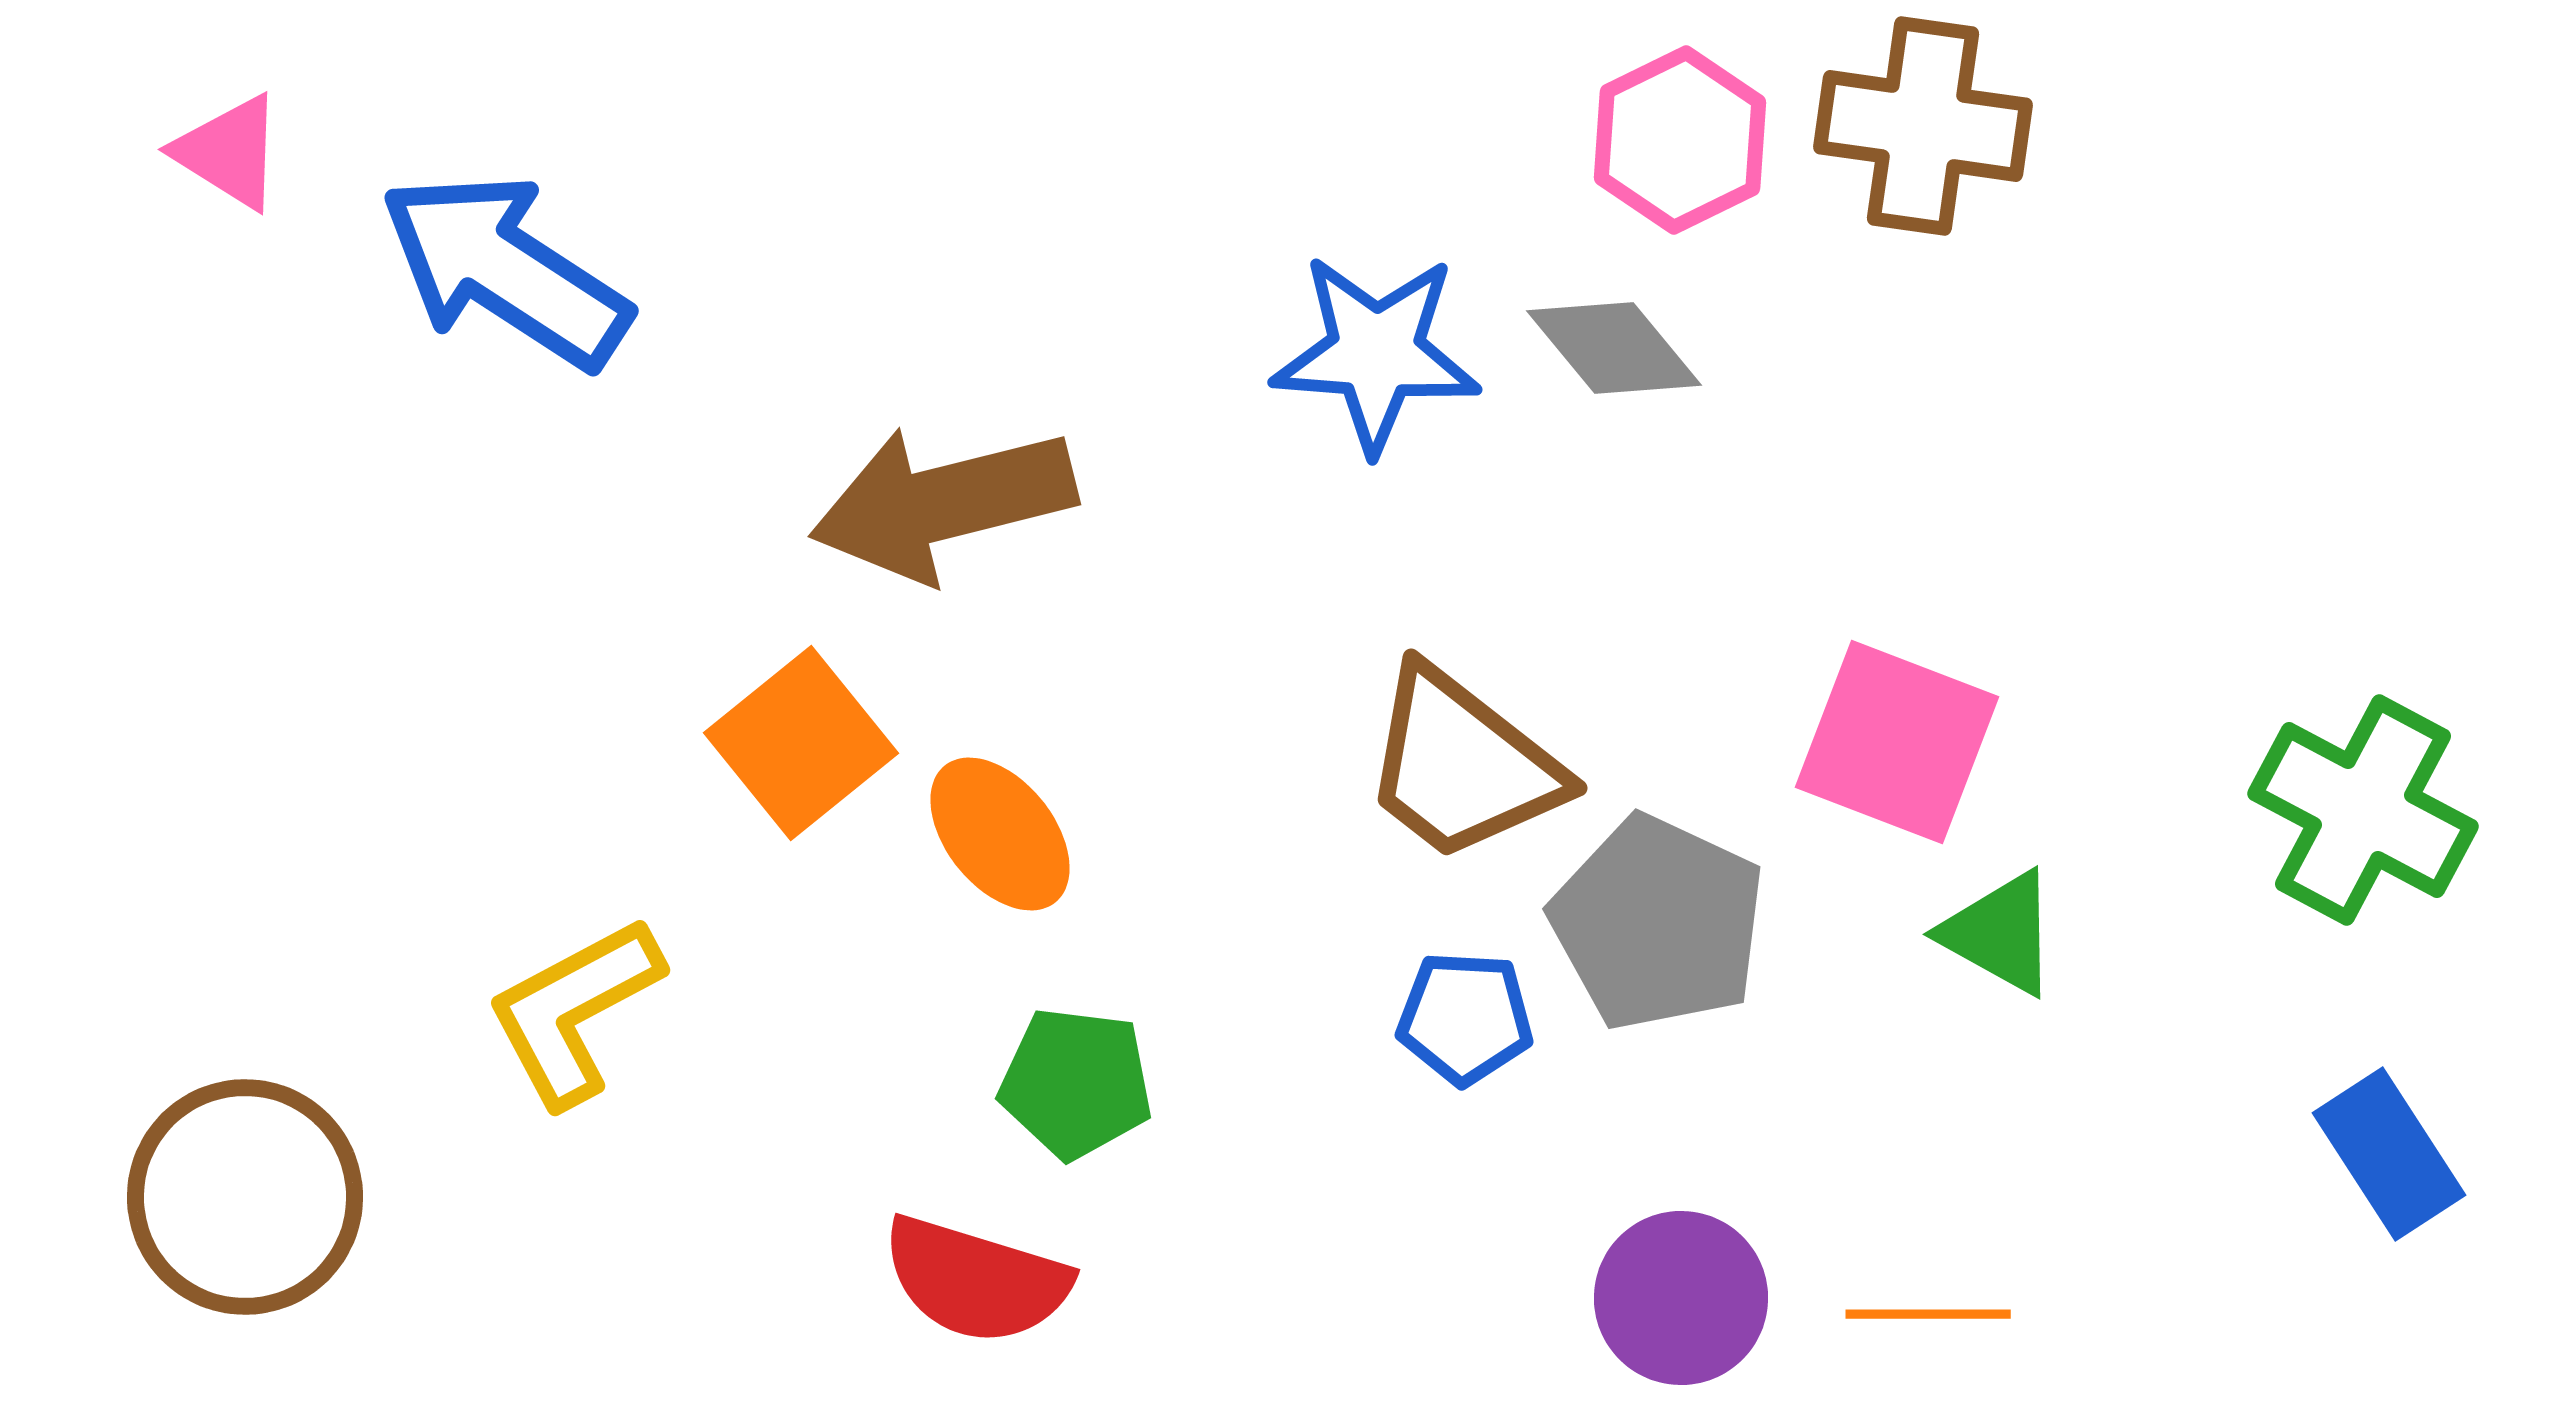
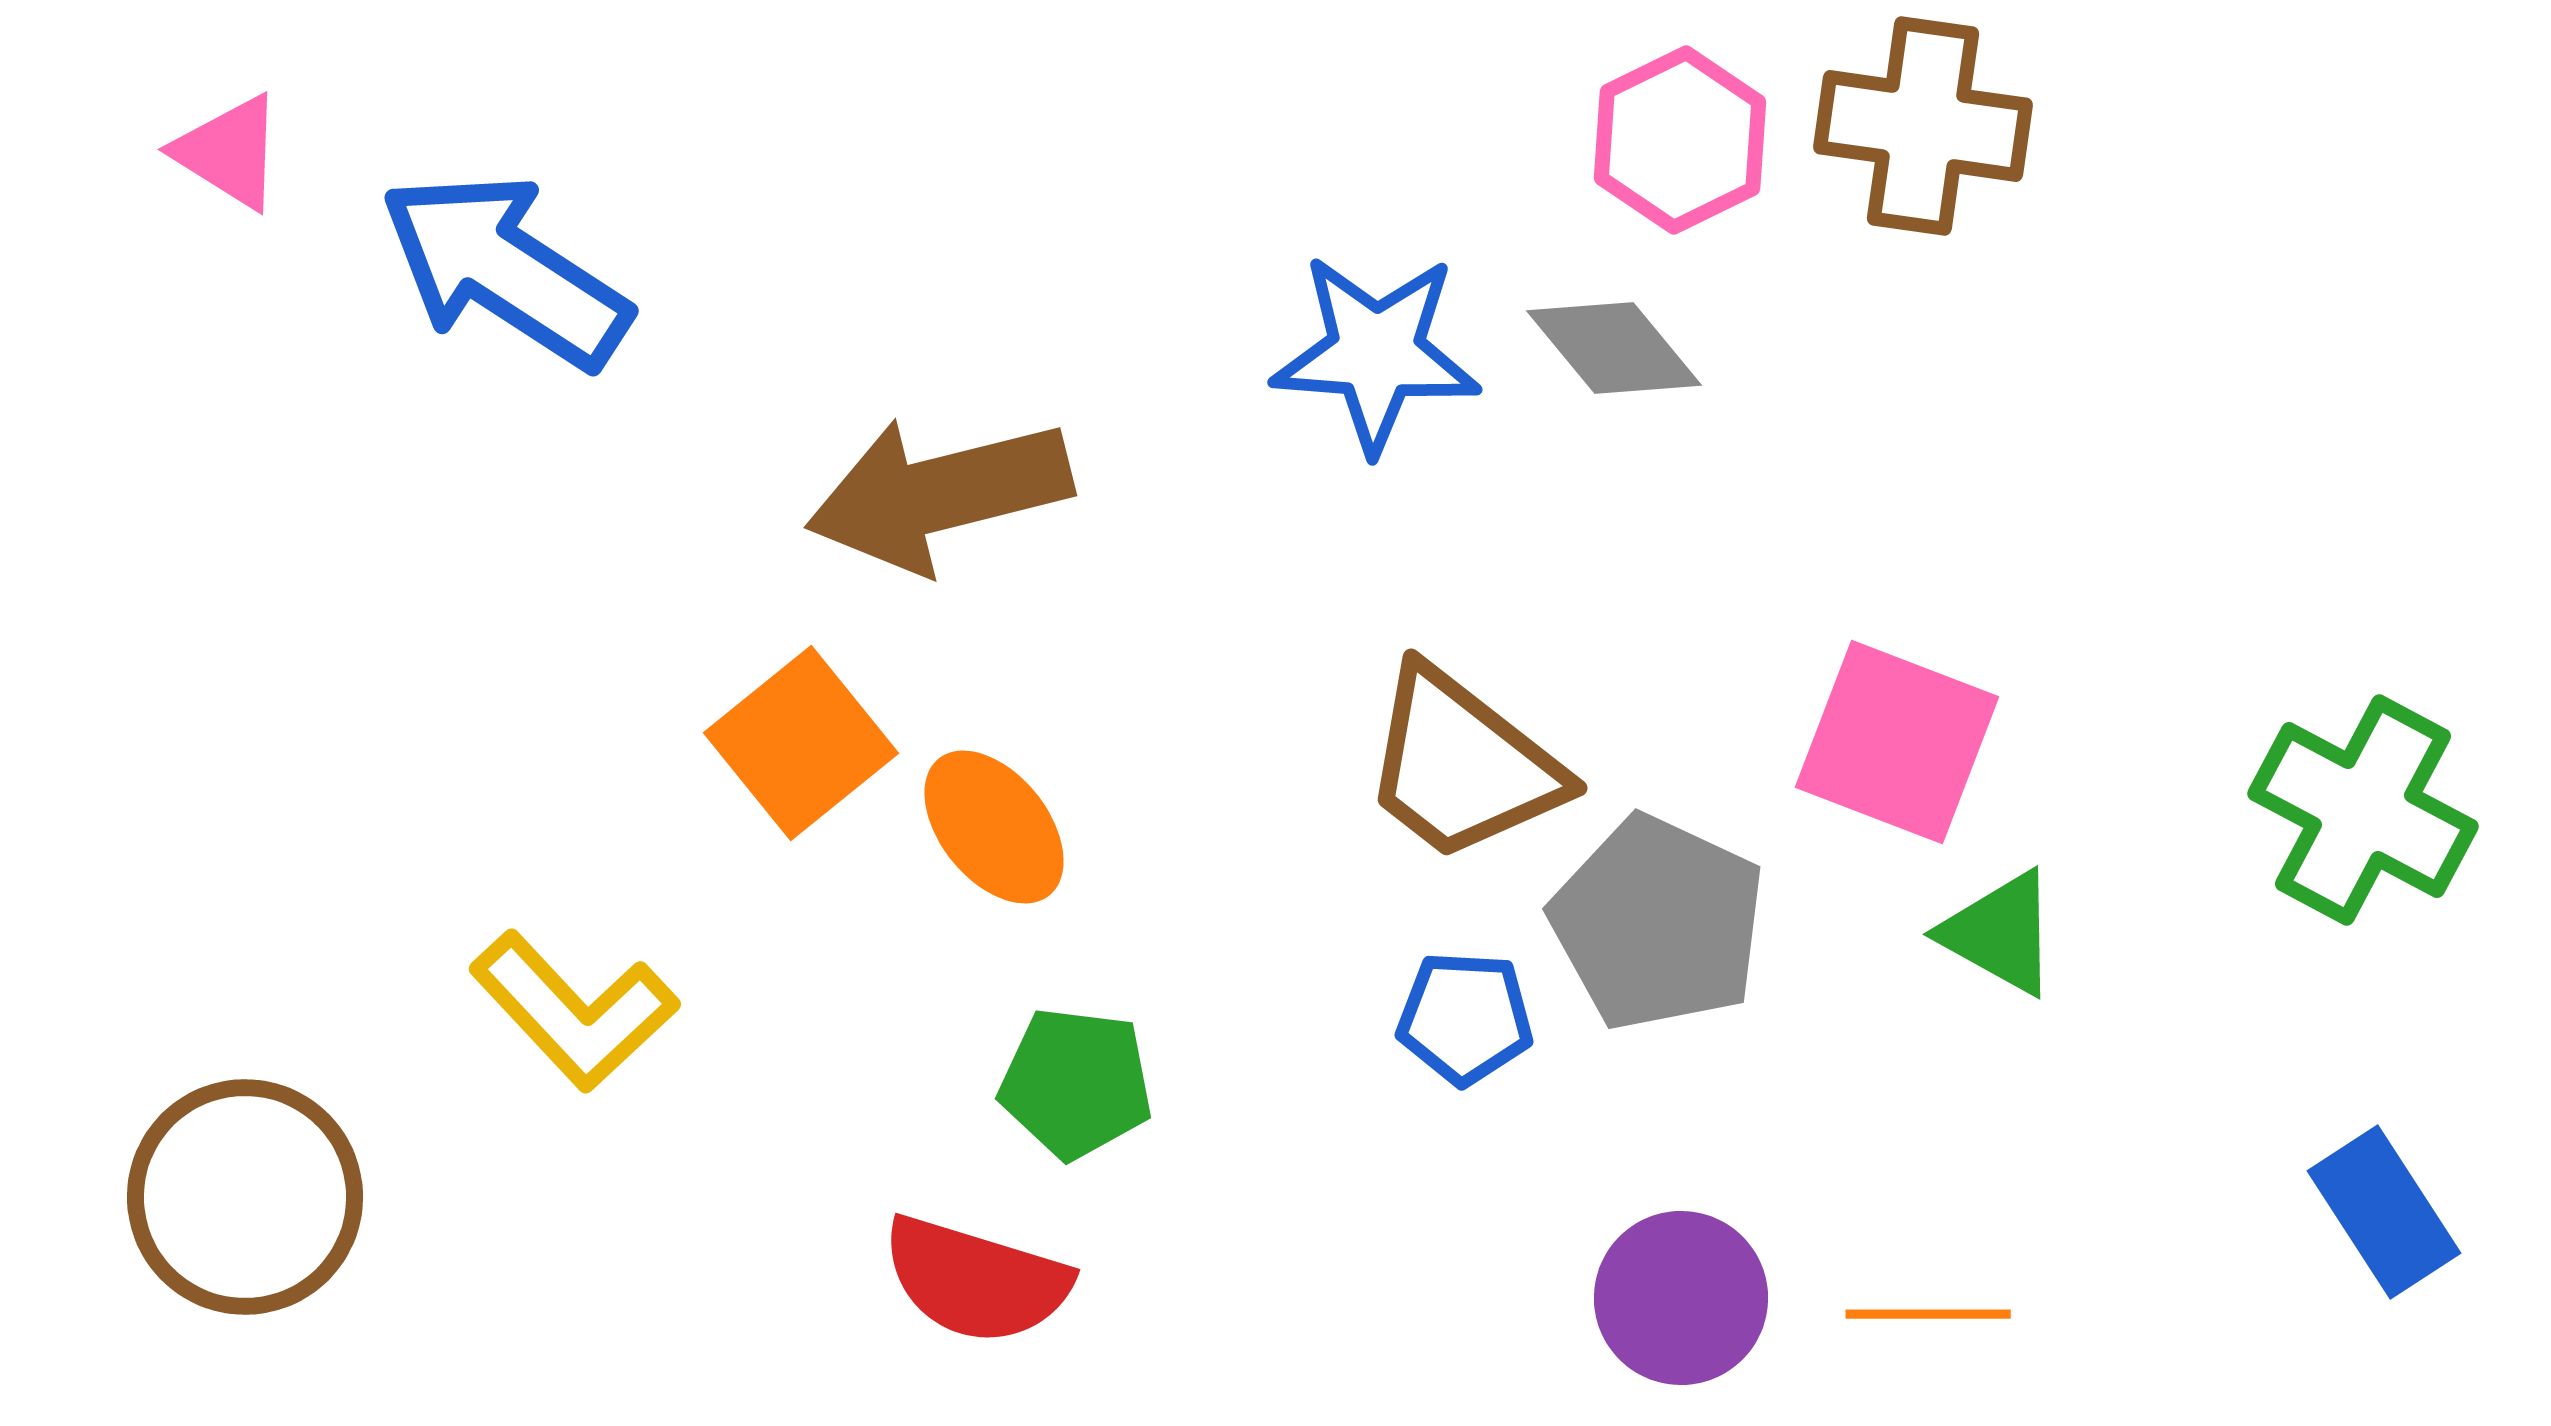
brown arrow: moved 4 px left, 9 px up
orange ellipse: moved 6 px left, 7 px up
yellow L-shape: rotated 105 degrees counterclockwise
blue rectangle: moved 5 px left, 58 px down
